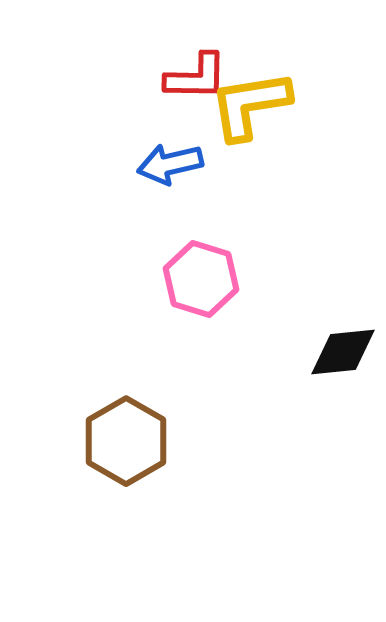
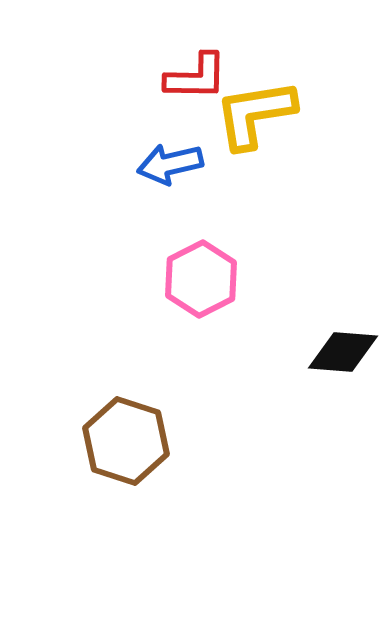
yellow L-shape: moved 5 px right, 9 px down
pink hexagon: rotated 16 degrees clockwise
black diamond: rotated 10 degrees clockwise
brown hexagon: rotated 12 degrees counterclockwise
